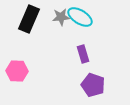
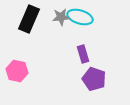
cyan ellipse: rotated 15 degrees counterclockwise
pink hexagon: rotated 10 degrees clockwise
purple pentagon: moved 1 px right, 6 px up
